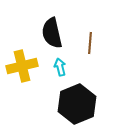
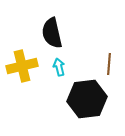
brown line: moved 19 px right, 21 px down
cyan arrow: moved 1 px left
black hexagon: moved 10 px right, 5 px up; rotated 15 degrees clockwise
